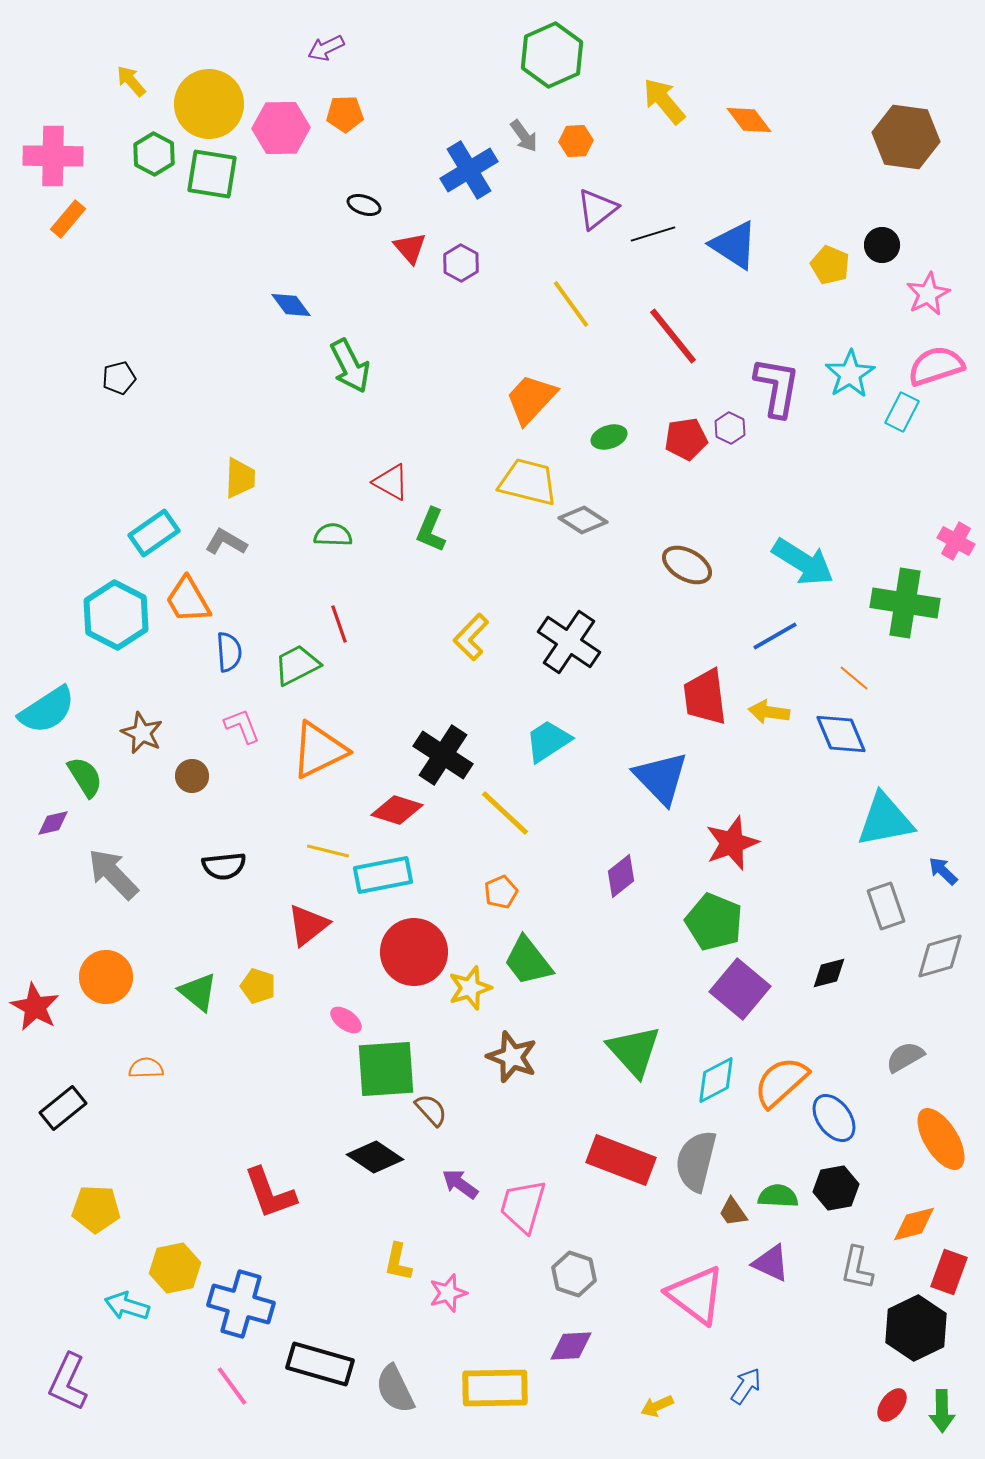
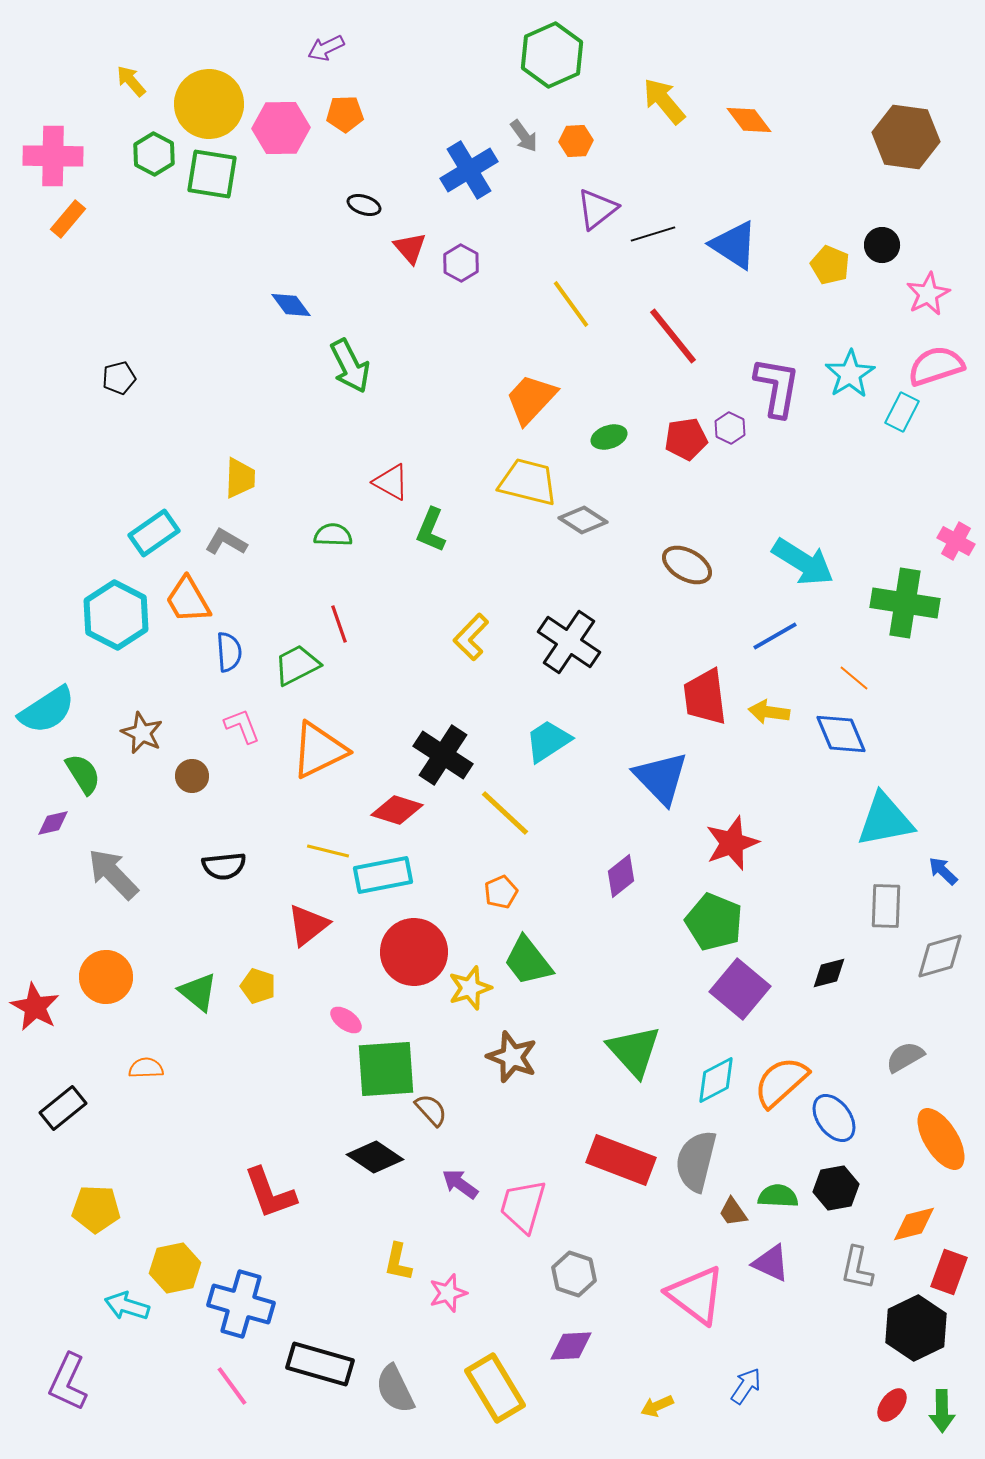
green semicircle at (85, 777): moved 2 px left, 3 px up
gray rectangle at (886, 906): rotated 21 degrees clockwise
yellow rectangle at (495, 1388): rotated 60 degrees clockwise
